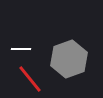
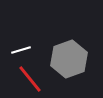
white line: moved 1 px down; rotated 18 degrees counterclockwise
